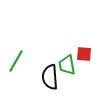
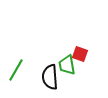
red square: moved 4 px left; rotated 14 degrees clockwise
green line: moved 9 px down
